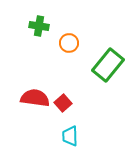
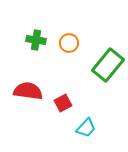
green cross: moved 3 px left, 14 px down
red semicircle: moved 7 px left, 7 px up
red square: rotated 12 degrees clockwise
cyan trapezoid: moved 16 px right, 8 px up; rotated 135 degrees counterclockwise
